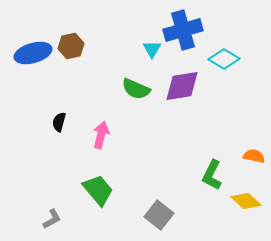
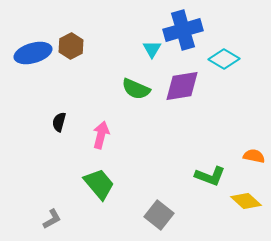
brown hexagon: rotated 15 degrees counterclockwise
green L-shape: moved 2 px left, 1 px down; rotated 96 degrees counterclockwise
green trapezoid: moved 1 px right, 6 px up
